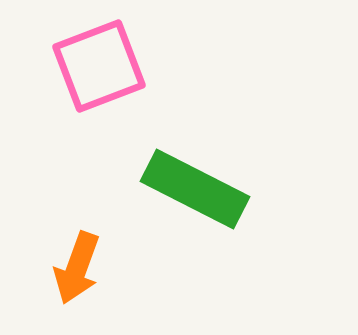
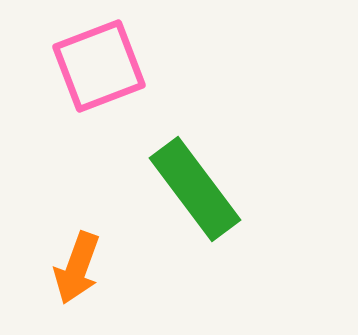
green rectangle: rotated 26 degrees clockwise
